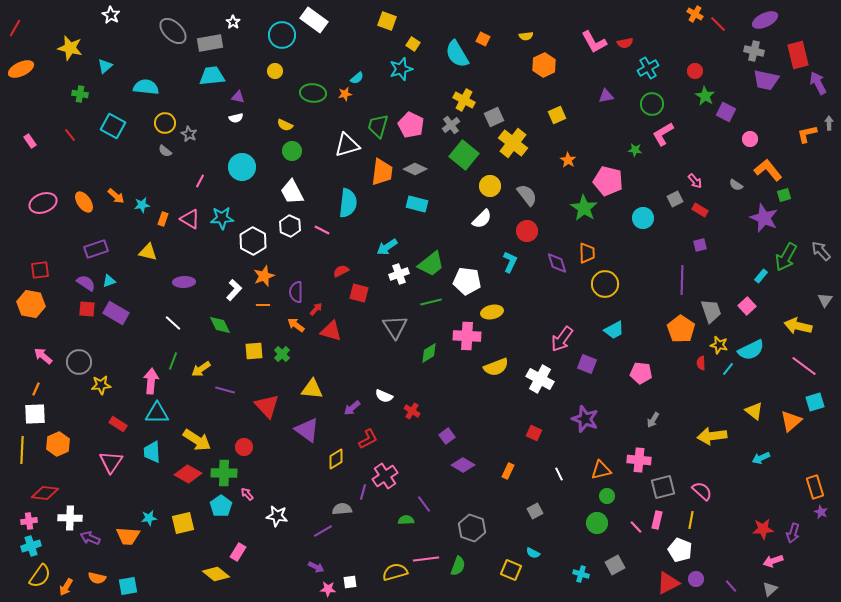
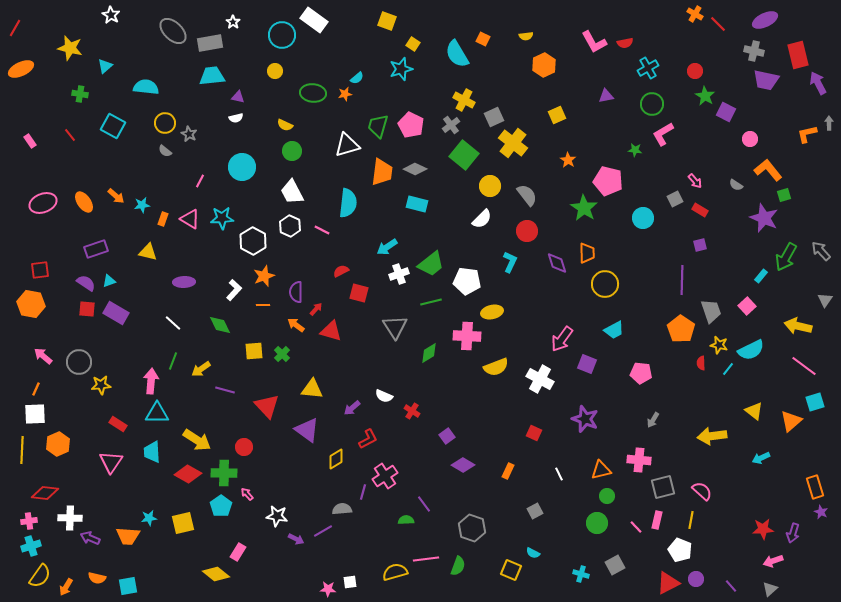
purple arrow at (316, 567): moved 20 px left, 28 px up
